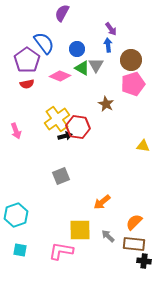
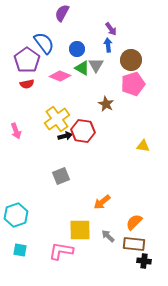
red hexagon: moved 5 px right, 4 px down
